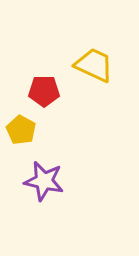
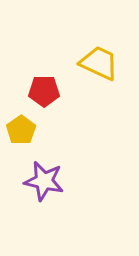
yellow trapezoid: moved 5 px right, 2 px up
yellow pentagon: rotated 8 degrees clockwise
